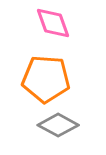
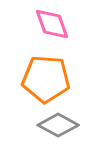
pink diamond: moved 1 px left, 1 px down
